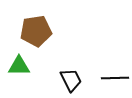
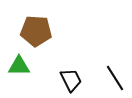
brown pentagon: rotated 12 degrees clockwise
black line: rotated 60 degrees clockwise
